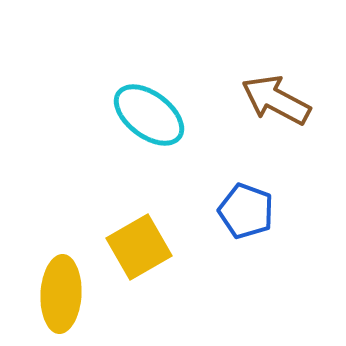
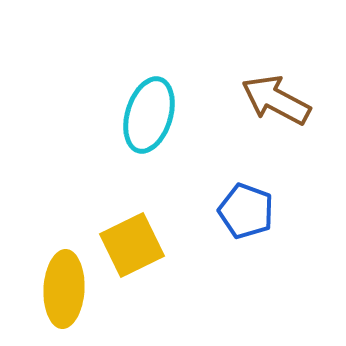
cyan ellipse: rotated 70 degrees clockwise
yellow square: moved 7 px left, 2 px up; rotated 4 degrees clockwise
yellow ellipse: moved 3 px right, 5 px up
